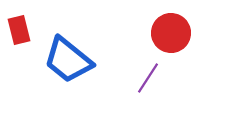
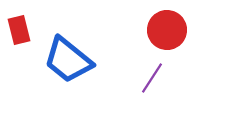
red circle: moved 4 px left, 3 px up
purple line: moved 4 px right
